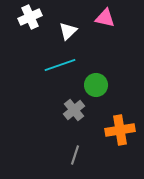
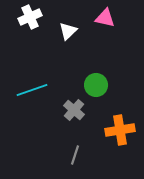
cyan line: moved 28 px left, 25 px down
gray cross: rotated 10 degrees counterclockwise
